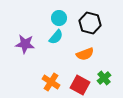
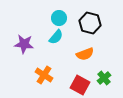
purple star: moved 1 px left
orange cross: moved 7 px left, 7 px up
